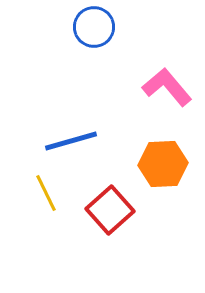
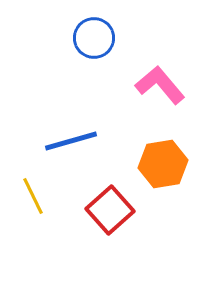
blue circle: moved 11 px down
pink L-shape: moved 7 px left, 2 px up
orange hexagon: rotated 6 degrees counterclockwise
yellow line: moved 13 px left, 3 px down
